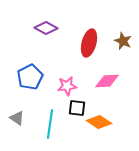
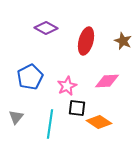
red ellipse: moved 3 px left, 2 px up
pink star: rotated 18 degrees counterclockwise
gray triangle: moved 1 px left, 1 px up; rotated 35 degrees clockwise
